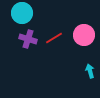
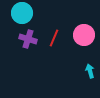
red line: rotated 36 degrees counterclockwise
